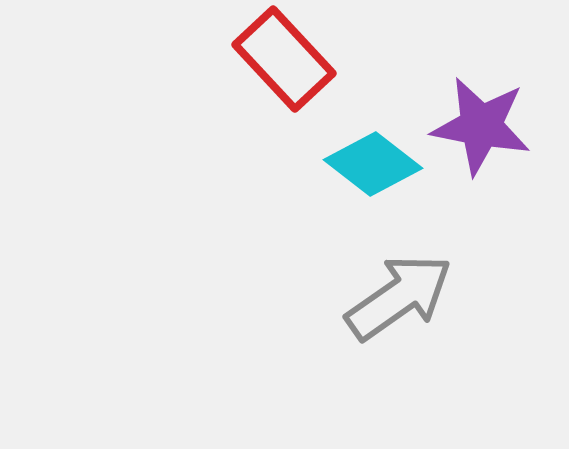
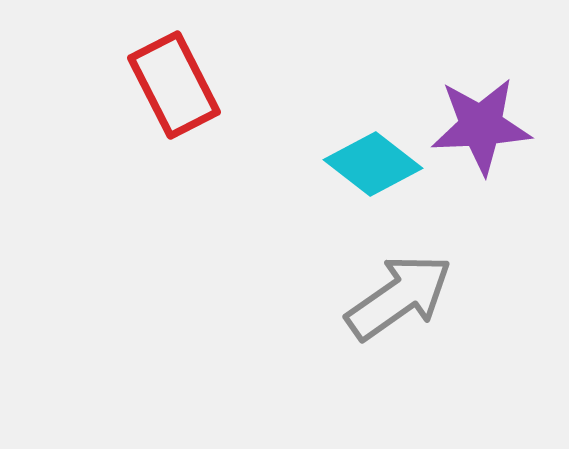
red rectangle: moved 110 px left, 26 px down; rotated 16 degrees clockwise
purple star: rotated 14 degrees counterclockwise
